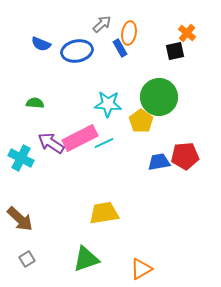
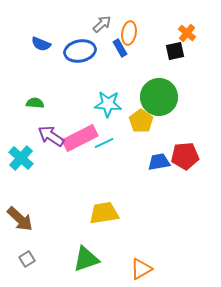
blue ellipse: moved 3 px right
purple arrow: moved 7 px up
cyan cross: rotated 15 degrees clockwise
